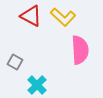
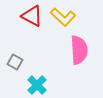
red triangle: moved 1 px right
pink semicircle: moved 1 px left
